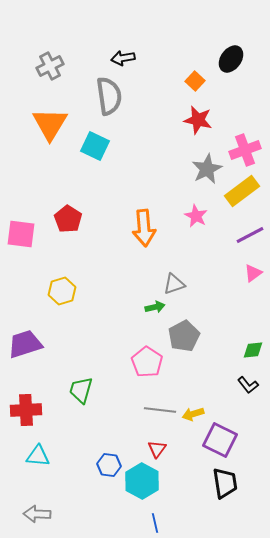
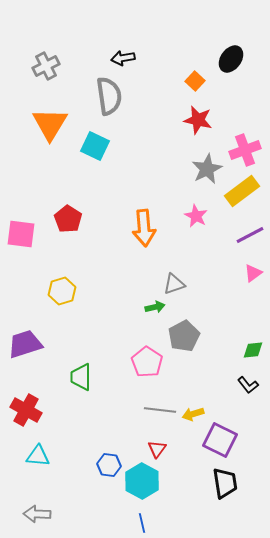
gray cross: moved 4 px left
green trapezoid: moved 13 px up; rotated 16 degrees counterclockwise
red cross: rotated 32 degrees clockwise
blue line: moved 13 px left
